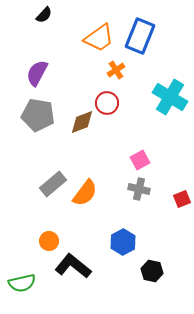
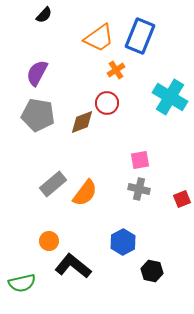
pink square: rotated 18 degrees clockwise
